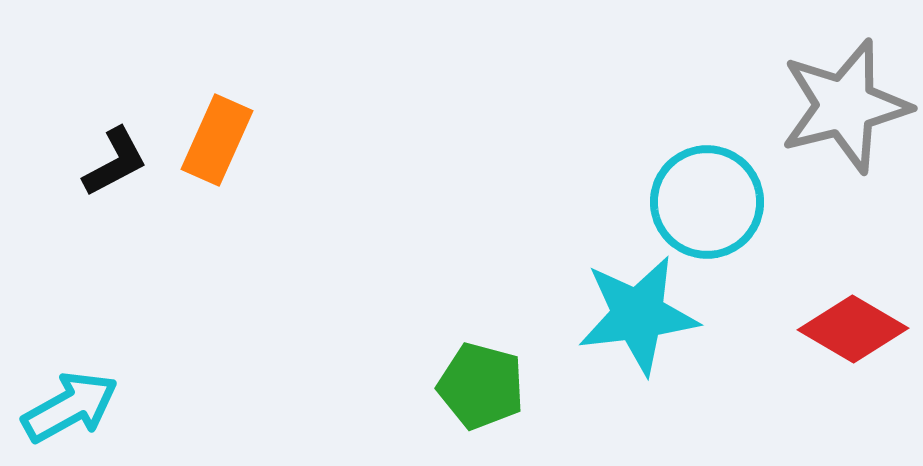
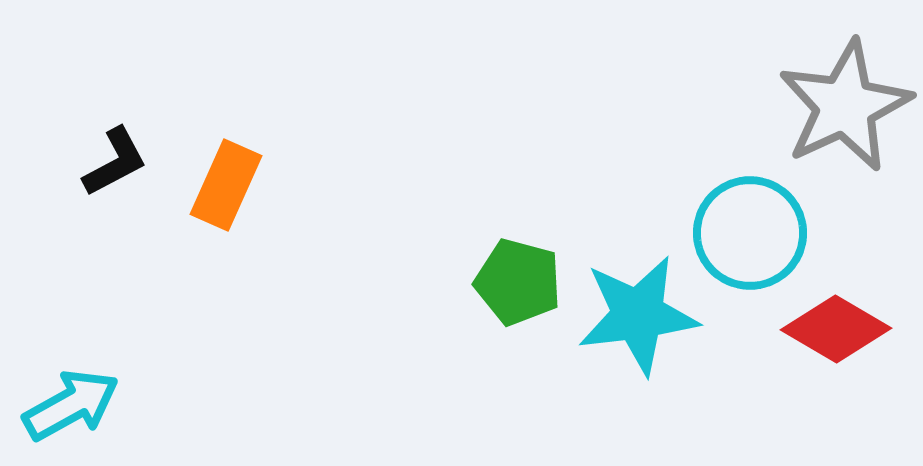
gray star: rotated 11 degrees counterclockwise
orange rectangle: moved 9 px right, 45 px down
cyan circle: moved 43 px right, 31 px down
red diamond: moved 17 px left
green pentagon: moved 37 px right, 104 px up
cyan arrow: moved 1 px right, 2 px up
